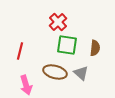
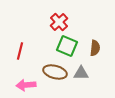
red cross: moved 1 px right
green square: moved 1 px down; rotated 15 degrees clockwise
gray triangle: rotated 42 degrees counterclockwise
pink arrow: rotated 102 degrees clockwise
